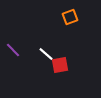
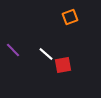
red square: moved 3 px right
